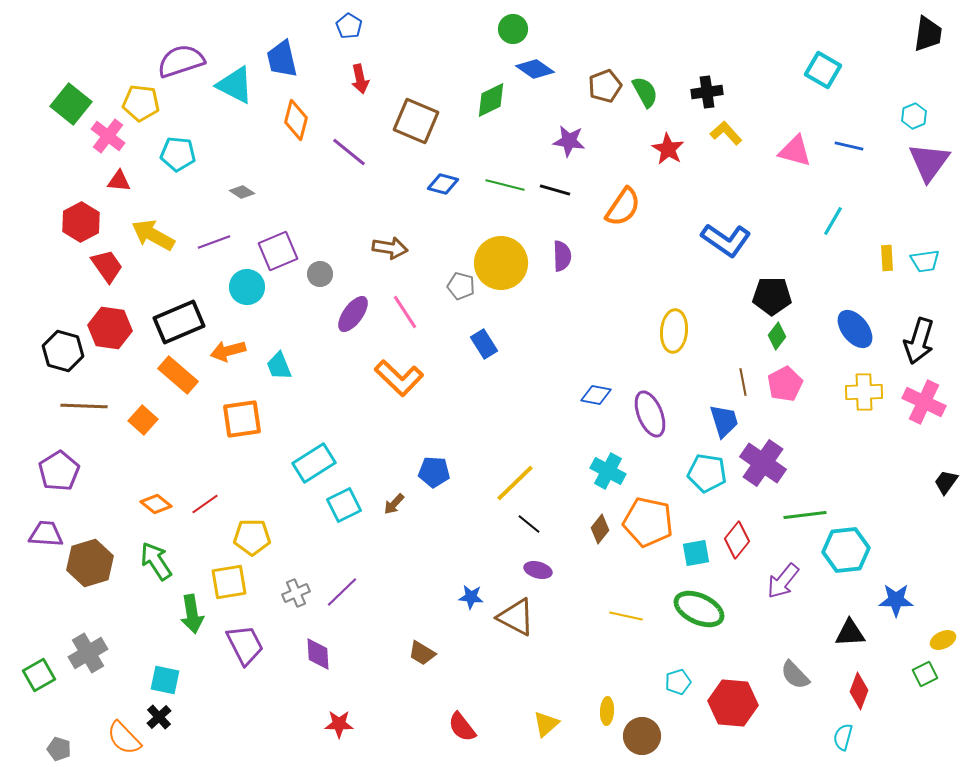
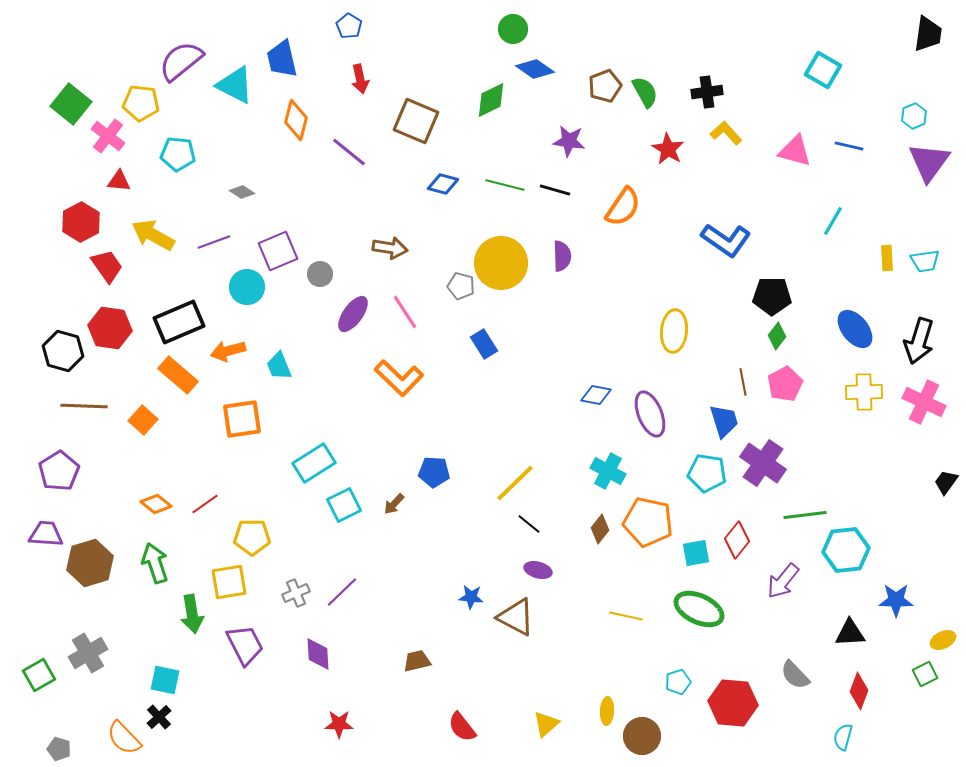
purple semicircle at (181, 61): rotated 21 degrees counterclockwise
green arrow at (156, 561): moved 1 px left, 2 px down; rotated 15 degrees clockwise
brown trapezoid at (422, 653): moved 5 px left, 8 px down; rotated 136 degrees clockwise
